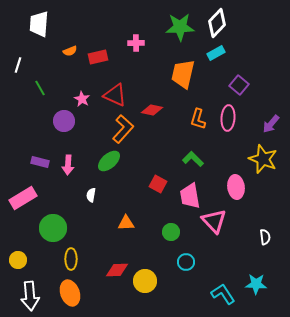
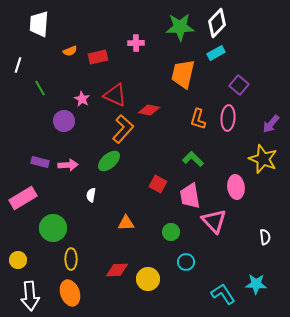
red diamond at (152, 110): moved 3 px left
pink arrow at (68, 165): rotated 96 degrees counterclockwise
yellow circle at (145, 281): moved 3 px right, 2 px up
